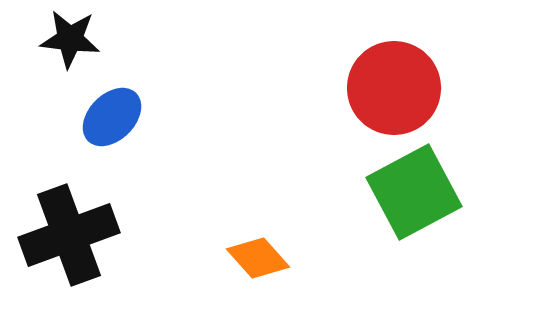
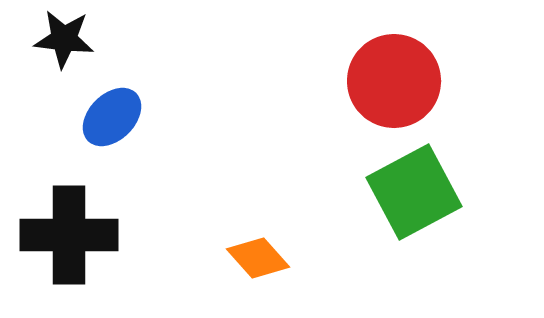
black star: moved 6 px left
red circle: moved 7 px up
black cross: rotated 20 degrees clockwise
